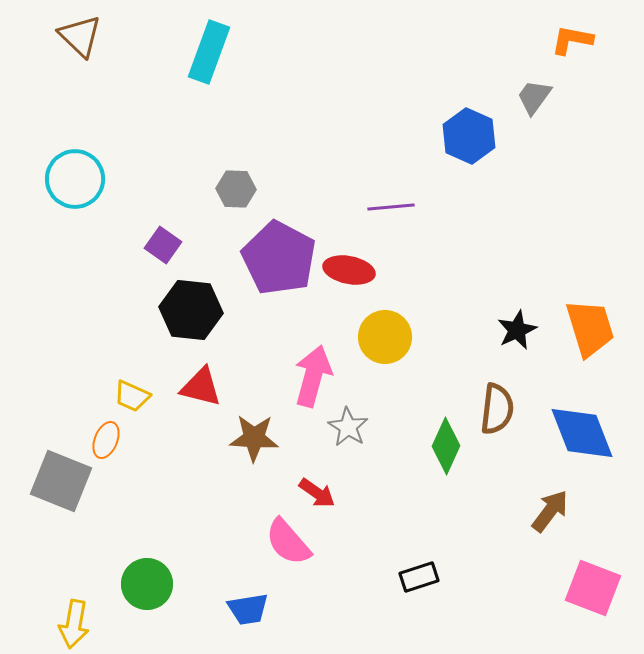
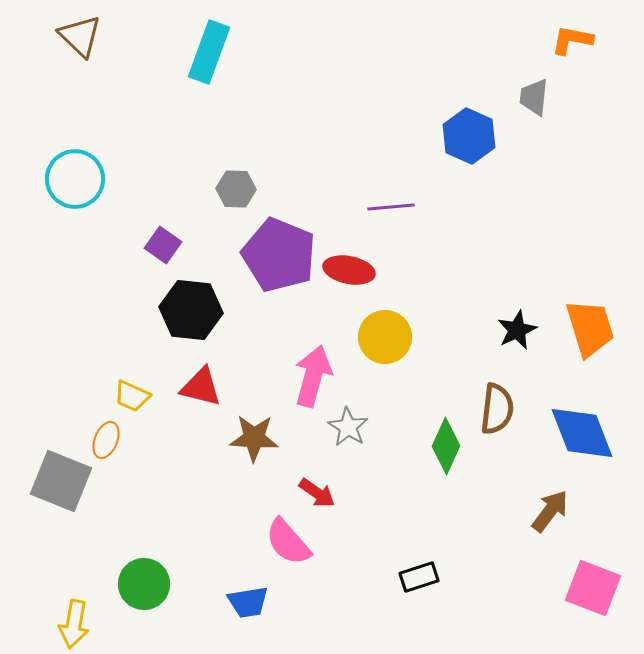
gray trapezoid: rotated 30 degrees counterclockwise
purple pentagon: moved 3 px up; rotated 6 degrees counterclockwise
green circle: moved 3 px left
blue trapezoid: moved 7 px up
